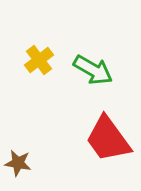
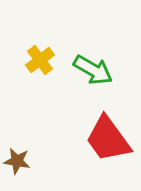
yellow cross: moved 1 px right
brown star: moved 1 px left, 2 px up
